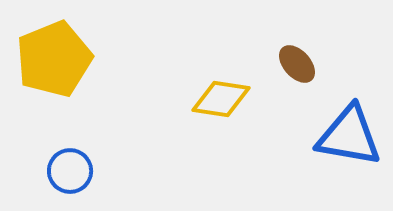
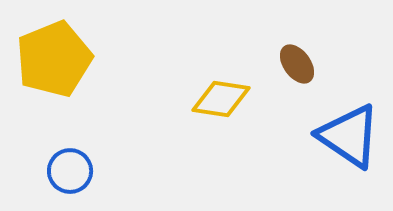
brown ellipse: rotated 6 degrees clockwise
blue triangle: rotated 24 degrees clockwise
